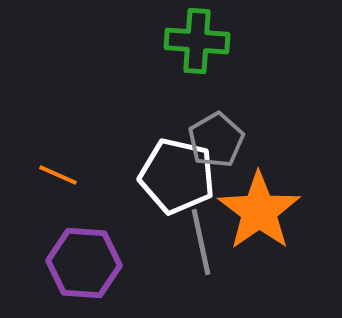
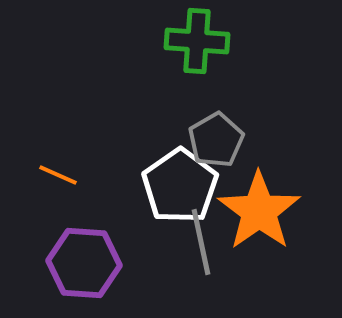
white pentagon: moved 3 px right, 10 px down; rotated 24 degrees clockwise
